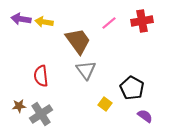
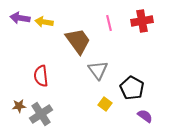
purple arrow: moved 1 px left, 1 px up
pink line: rotated 63 degrees counterclockwise
gray triangle: moved 12 px right
